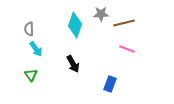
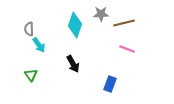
cyan arrow: moved 3 px right, 4 px up
